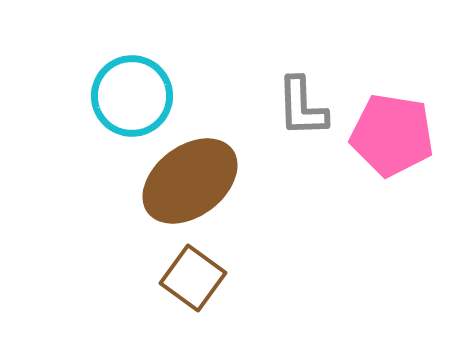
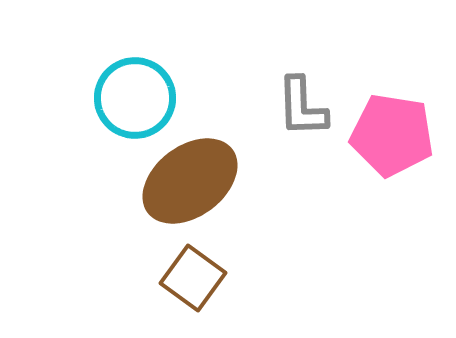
cyan circle: moved 3 px right, 2 px down
